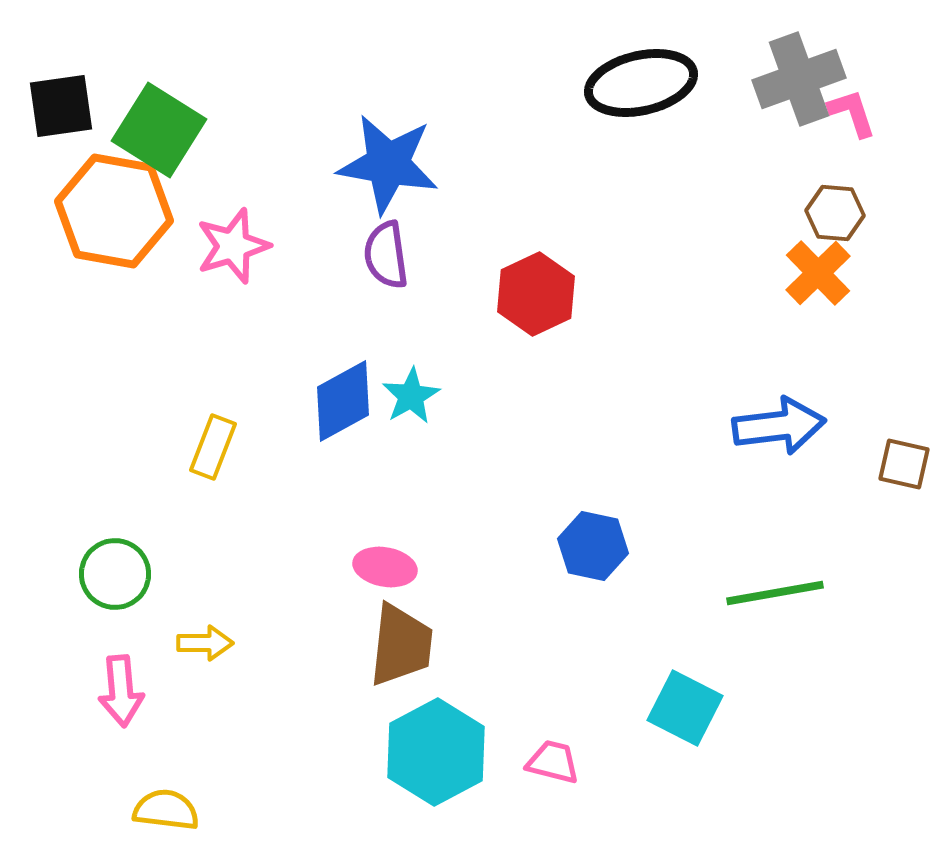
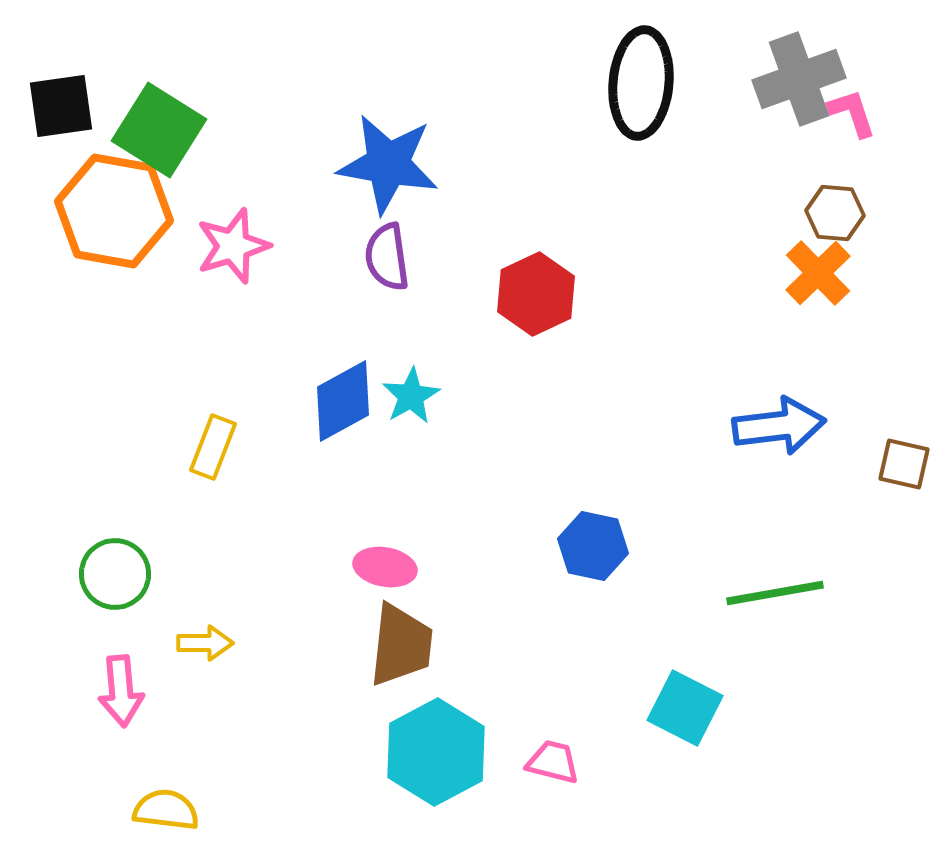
black ellipse: rotated 72 degrees counterclockwise
purple semicircle: moved 1 px right, 2 px down
